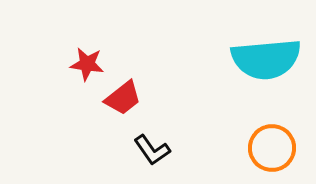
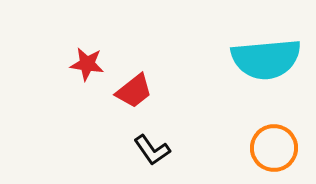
red trapezoid: moved 11 px right, 7 px up
orange circle: moved 2 px right
